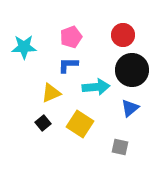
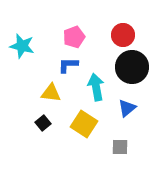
pink pentagon: moved 3 px right
cyan star: moved 2 px left, 1 px up; rotated 15 degrees clockwise
black circle: moved 3 px up
cyan arrow: rotated 96 degrees counterclockwise
yellow triangle: rotated 30 degrees clockwise
blue triangle: moved 3 px left
yellow square: moved 4 px right
gray square: rotated 12 degrees counterclockwise
